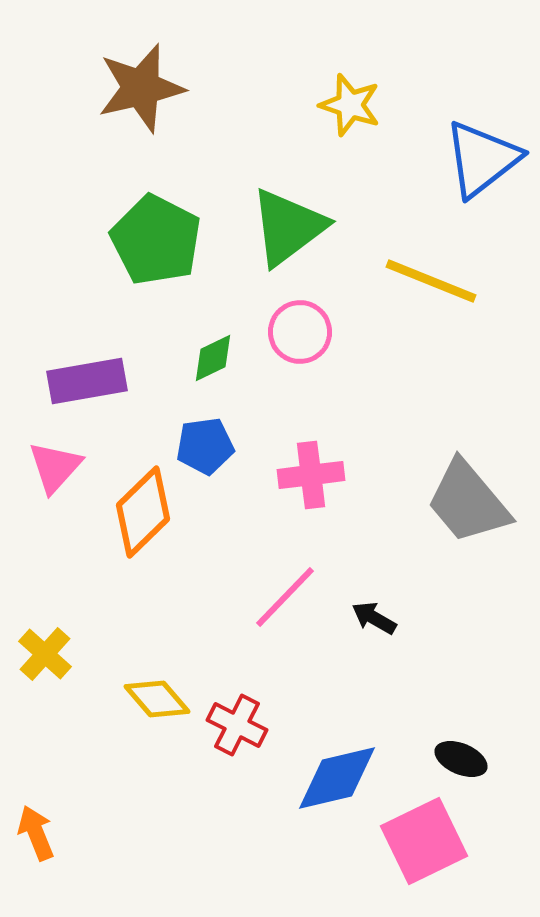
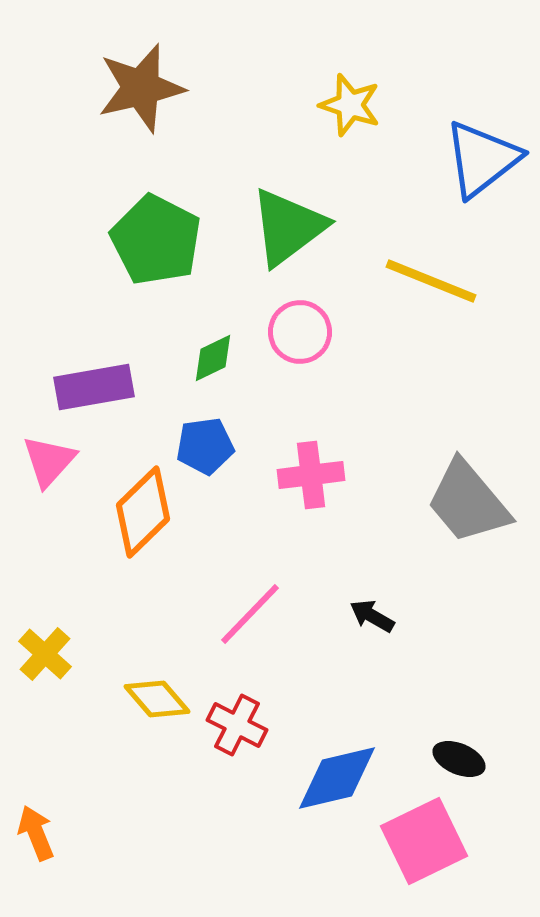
purple rectangle: moved 7 px right, 6 px down
pink triangle: moved 6 px left, 6 px up
pink line: moved 35 px left, 17 px down
black arrow: moved 2 px left, 2 px up
black ellipse: moved 2 px left
